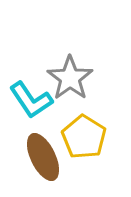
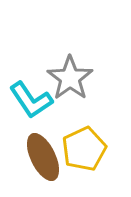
yellow pentagon: moved 12 px down; rotated 15 degrees clockwise
